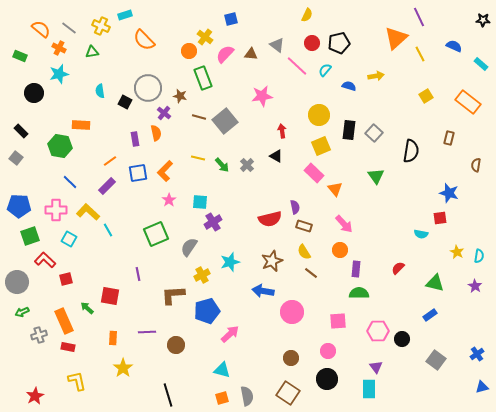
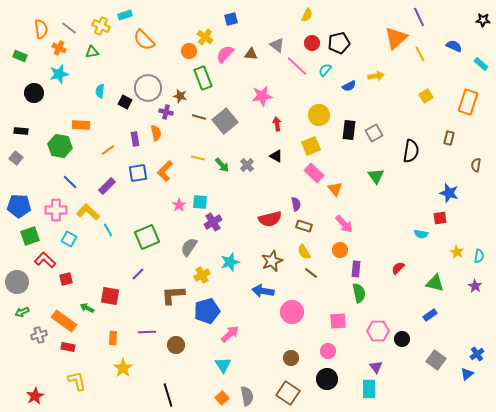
orange semicircle at (41, 29): rotated 42 degrees clockwise
blue semicircle at (349, 86): rotated 136 degrees clockwise
cyan semicircle at (100, 91): rotated 16 degrees clockwise
orange rectangle at (468, 102): rotated 70 degrees clockwise
purple cross at (164, 113): moved 2 px right, 1 px up; rotated 24 degrees counterclockwise
black rectangle at (21, 131): rotated 40 degrees counterclockwise
red arrow at (282, 131): moved 5 px left, 7 px up
gray square at (374, 133): rotated 18 degrees clockwise
yellow square at (321, 146): moved 10 px left
orange line at (110, 161): moved 2 px left, 11 px up
pink star at (169, 200): moved 10 px right, 5 px down
purple semicircle at (295, 207): moved 1 px right, 3 px up
green square at (156, 234): moved 9 px left, 3 px down
purple line at (138, 274): rotated 56 degrees clockwise
green semicircle at (359, 293): rotated 78 degrees clockwise
green arrow at (87, 308): rotated 16 degrees counterclockwise
orange rectangle at (64, 321): rotated 30 degrees counterclockwise
cyan triangle at (222, 370): moved 1 px right, 5 px up; rotated 42 degrees clockwise
blue triangle at (482, 387): moved 15 px left, 13 px up; rotated 24 degrees counterclockwise
orange square at (222, 398): rotated 24 degrees counterclockwise
